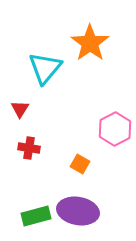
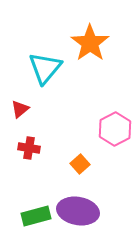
red triangle: rotated 18 degrees clockwise
orange square: rotated 18 degrees clockwise
